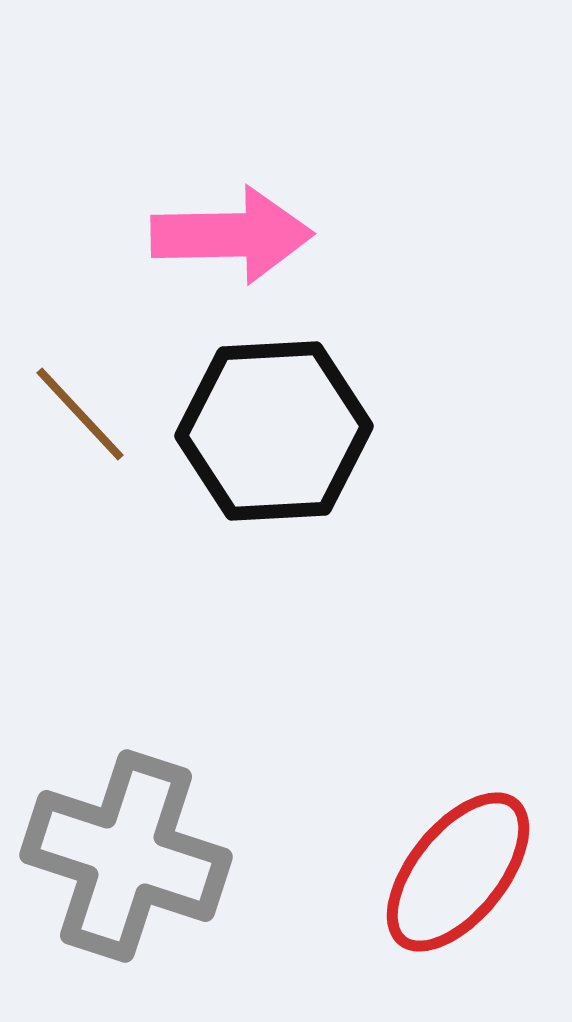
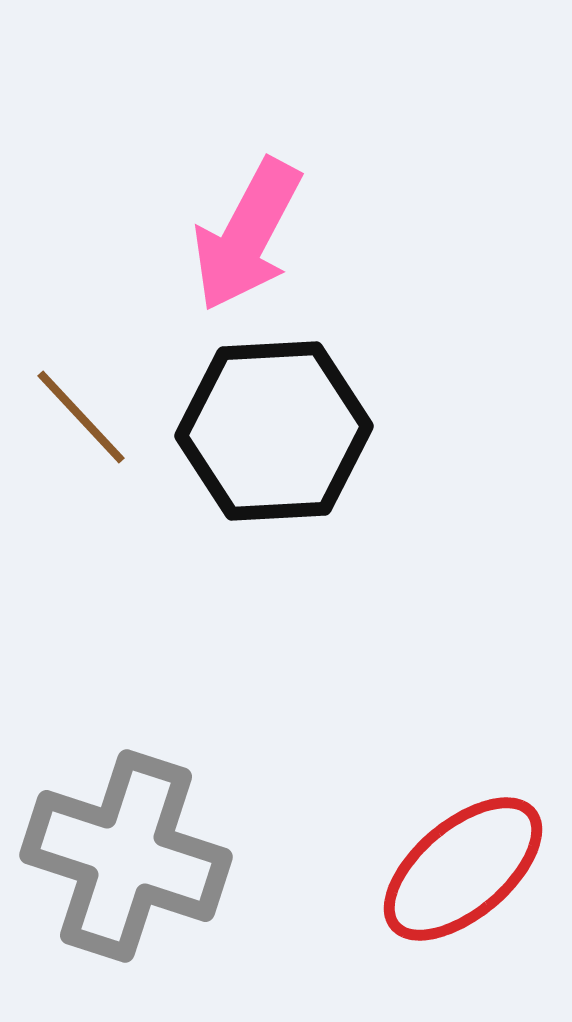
pink arrow: moved 15 px right; rotated 119 degrees clockwise
brown line: moved 1 px right, 3 px down
red ellipse: moved 5 px right, 3 px up; rotated 11 degrees clockwise
